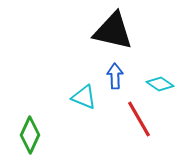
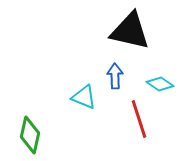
black triangle: moved 17 px right
red line: rotated 12 degrees clockwise
green diamond: rotated 12 degrees counterclockwise
